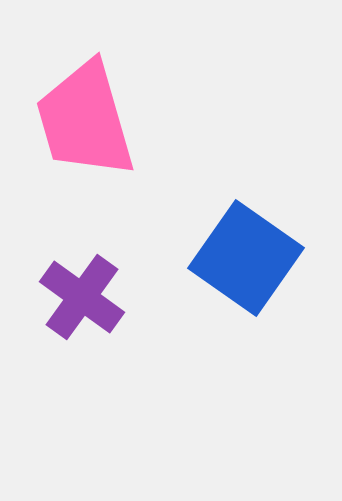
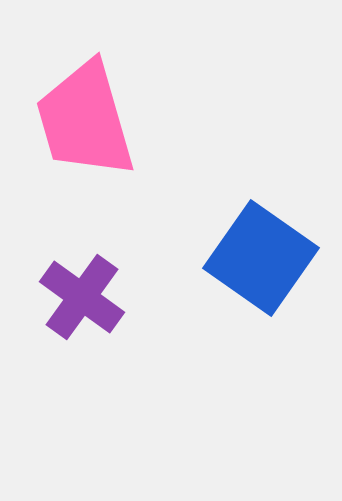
blue square: moved 15 px right
